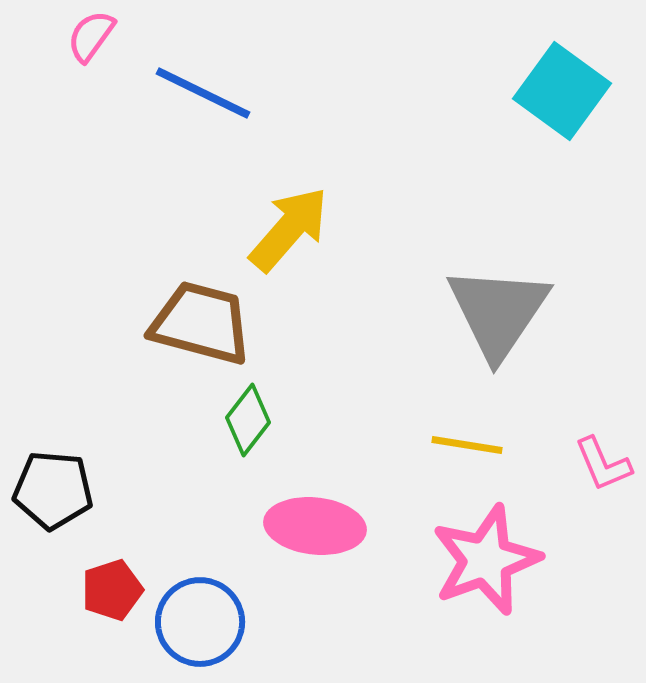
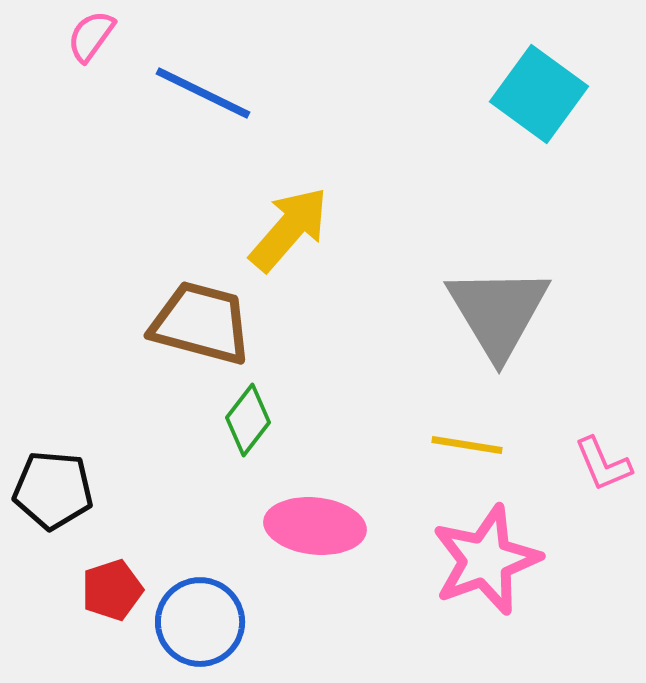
cyan square: moved 23 px left, 3 px down
gray triangle: rotated 5 degrees counterclockwise
